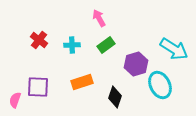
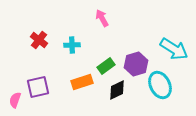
pink arrow: moved 3 px right
green rectangle: moved 21 px down
purple square: rotated 15 degrees counterclockwise
black diamond: moved 2 px right, 7 px up; rotated 45 degrees clockwise
